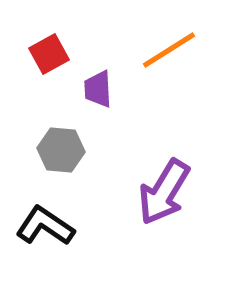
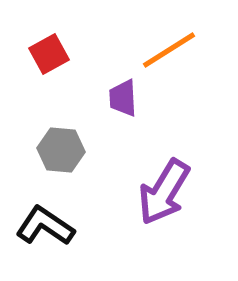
purple trapezoid: moved 25 px right, 9 px down
